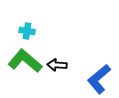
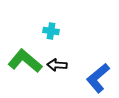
cyan cross: moved 24 px right
blue L-shape: moved 1 px left, 1 px up
